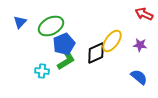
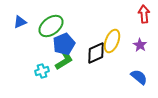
red arrow: rotated 60 degrees clockwise
blue triangle: rotated 24 degrees clockwise
green ellipse: rotated 10 degrees counterclockwise
yellow ellipse: rotated 15 degrees counterclockwise
purple star: rotated 24 degrees clockwise
green L-shape: moved 2 px left
cyan cross: rotated 24 degrees counterclockwise
